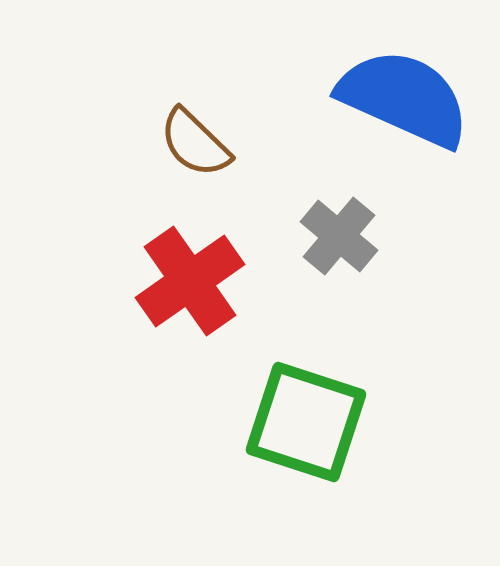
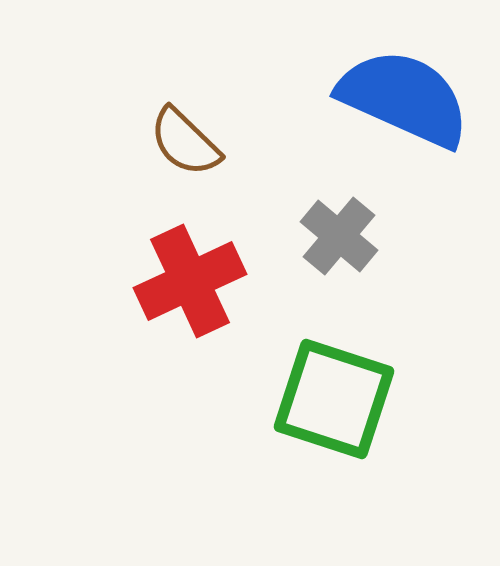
brown semicircle: moved 10 px left, 1 px up
red cross: rotated 10 degrees clockwise
green square: moved 28 px right, 23 px up
